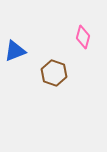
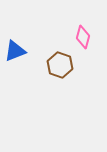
brown hexagon: moved 6 px right, 8 px up
